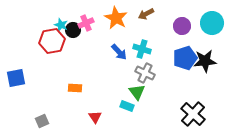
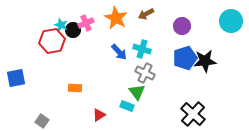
cyan circle: moved 19 px right, 2 px up
red triangle: moved 4 px right, 2 px up; rotated 32 degrees clockwise
gray square: rotated 32 degrees counterclockwise
